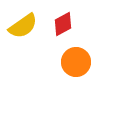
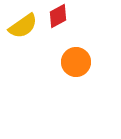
red diamond: moved 5 px left, 8 px up
